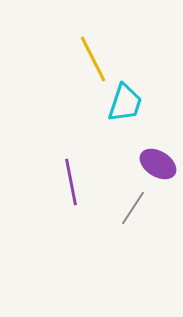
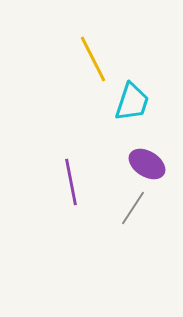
cyan trapezoid: moved 7 px right, 1 px up
purple ellipse: moved 11 px left
